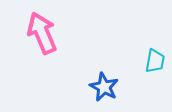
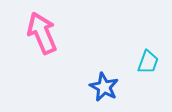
cyan trapezoid: moved 7 px left, 1 px down; rotated 10 degrees clockwise
